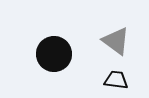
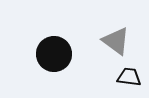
black trapezoid: moved 13 px right, 3 px up
